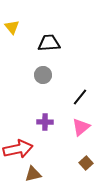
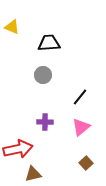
yellow triangle: rotated 28 degrees counterclockwise
